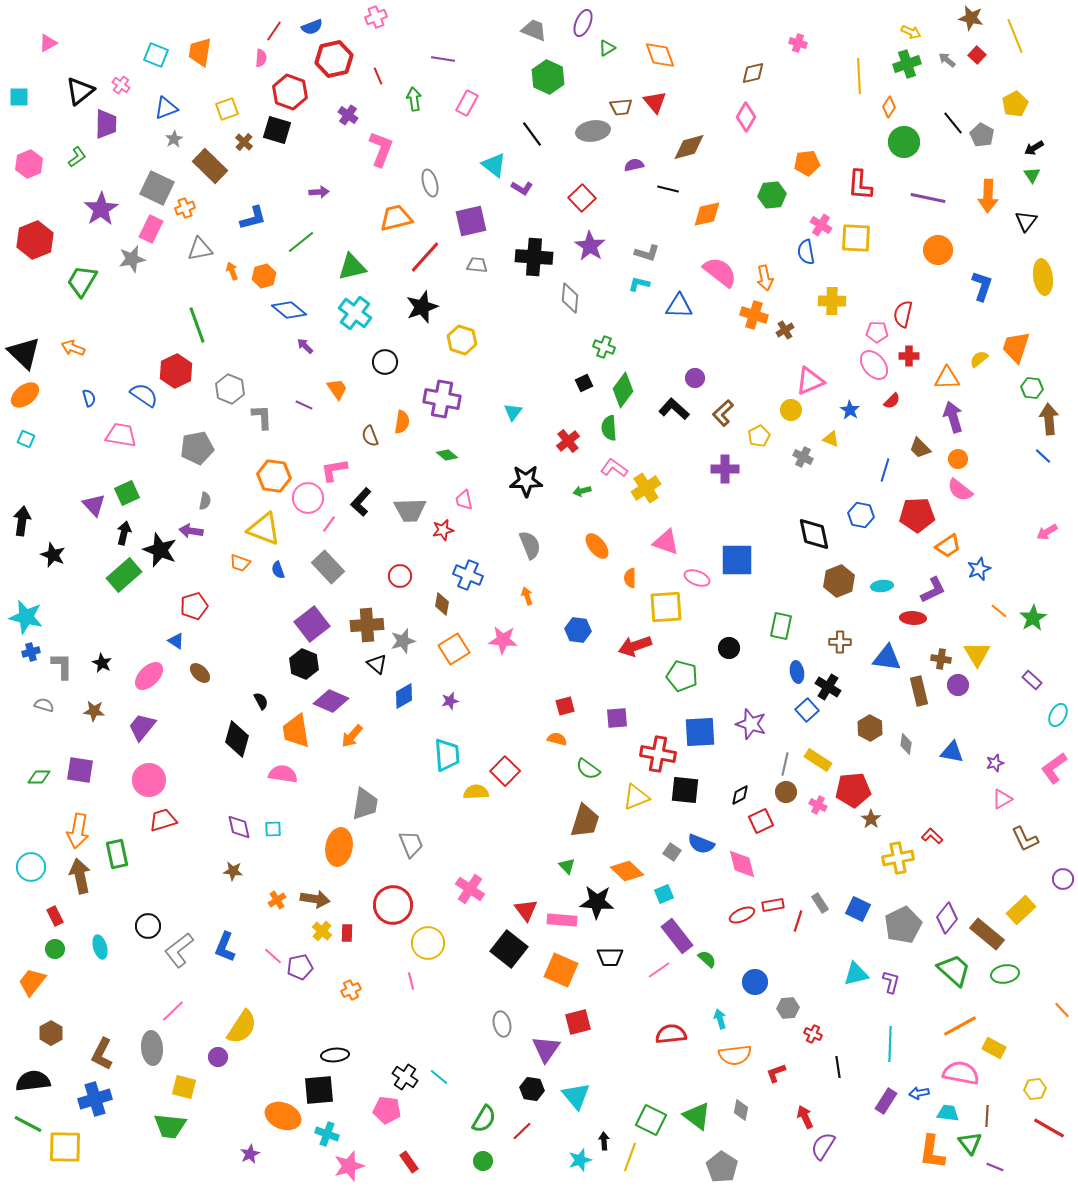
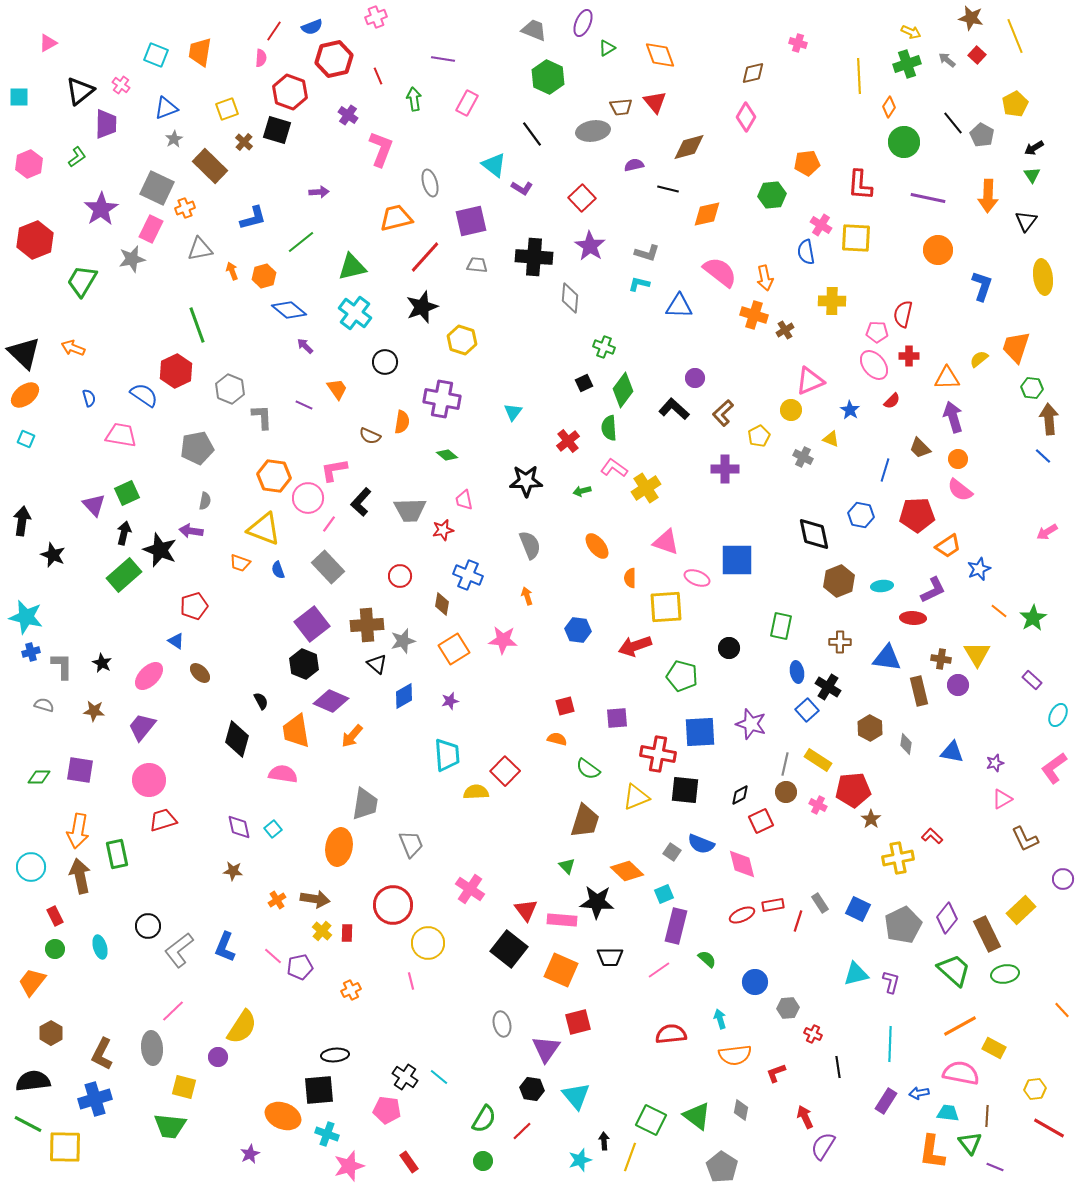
brown semicircle at (370, 436): rotated 45 degrees counterclockwise
cyan square at (273, 829): rotated 36 degrees counterclockwise
brown rectangle at (987, 934): rotated 24 degrees clockwise
purple rectangle at (677, 936): moved 1 px left, 10 px up; rotated 52 degrees clockwise
